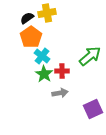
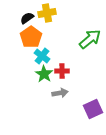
green arrow: moved 17 px up
